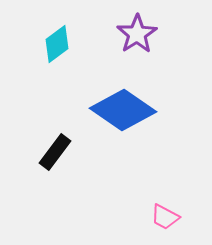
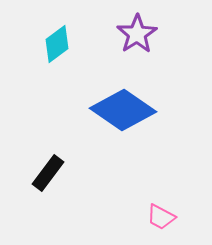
black rectangle: moved 7 px left, 21 px down
pink trapezoid: moved 4 px left
